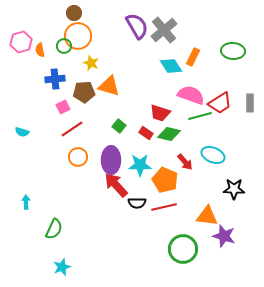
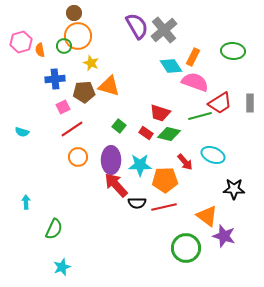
pink semicircle at (191, 95): moved 4 px right, 13 px up
orange pentagon at (165, 180): rotated 25 degrees counterclockwise
orange triangle at (207, 216): rotated 30 degrees clockwise
green circle at (183, 249): moved 3 px right, 1 px up
